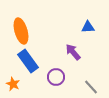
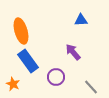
blue triangle: moved 7 px left, 7 px up
